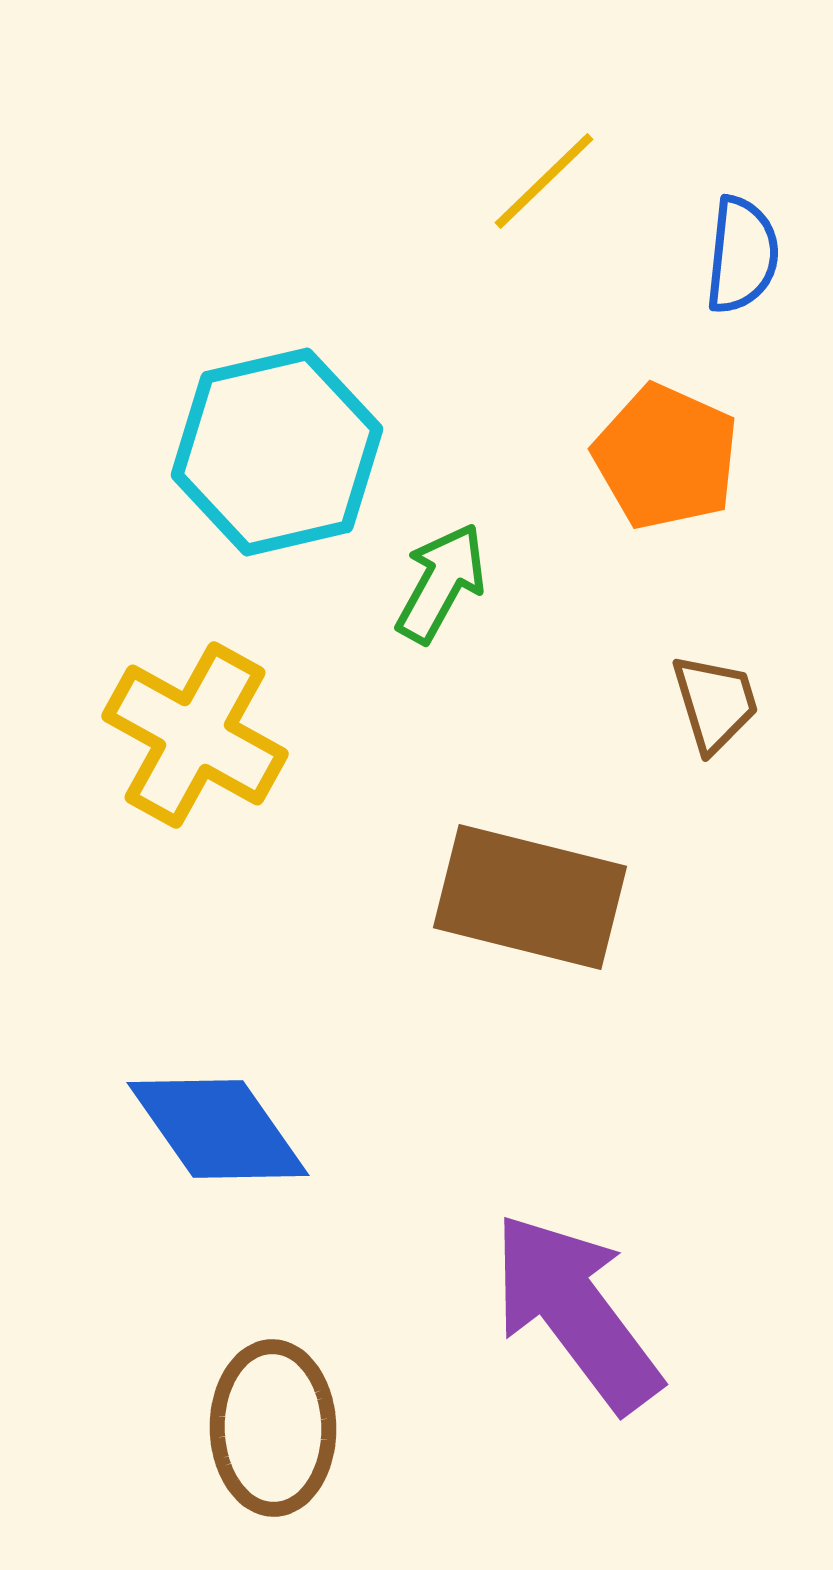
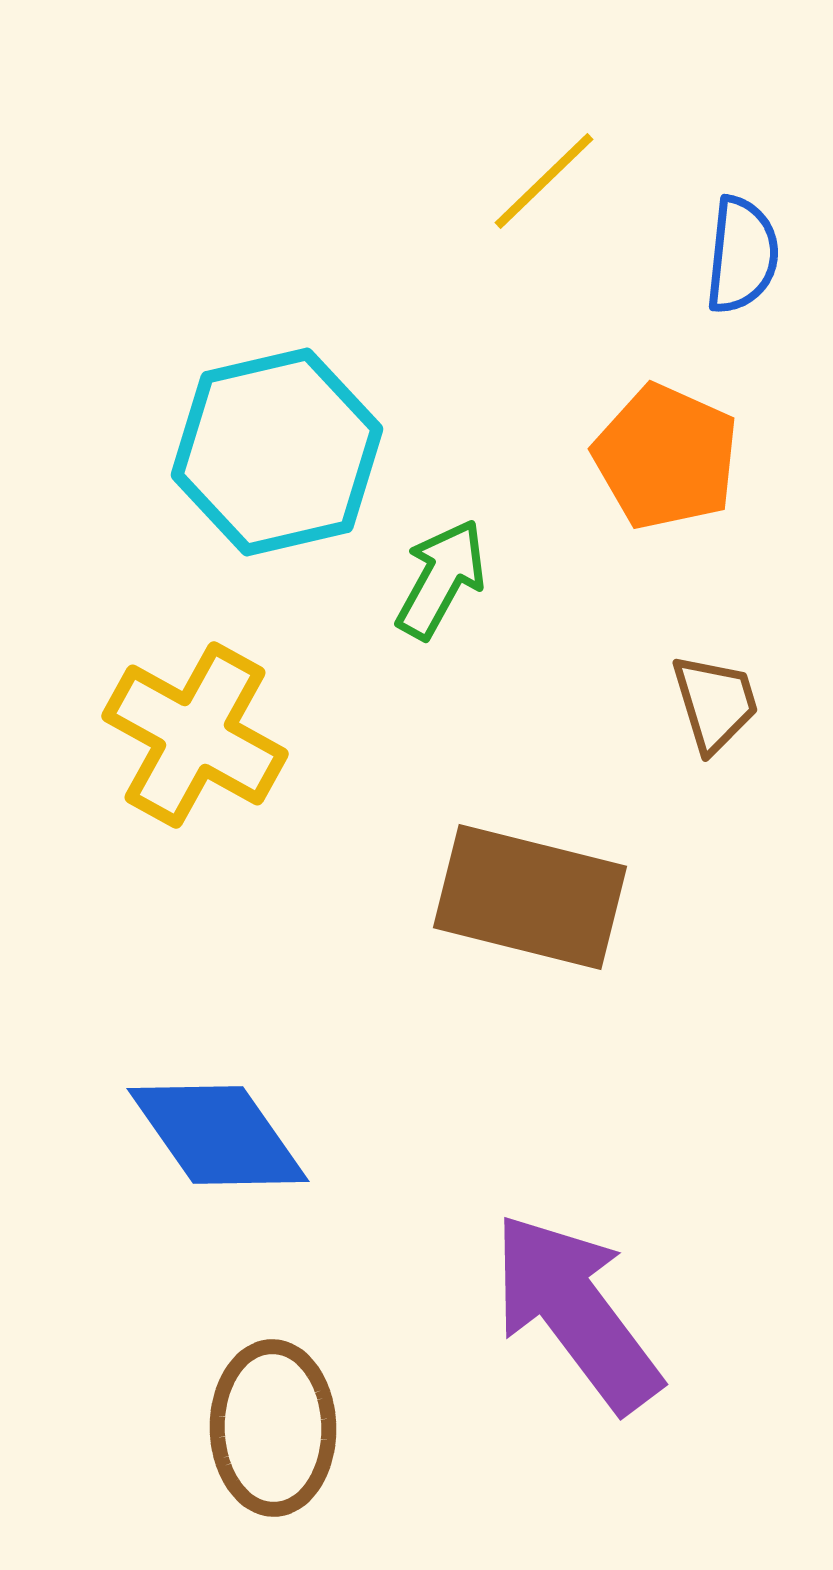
green arrow: moved 4 px up
blue diamond: moved 6 px down
